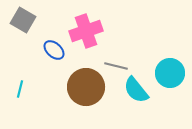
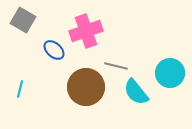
cyan semicircle: moved 2 px down
